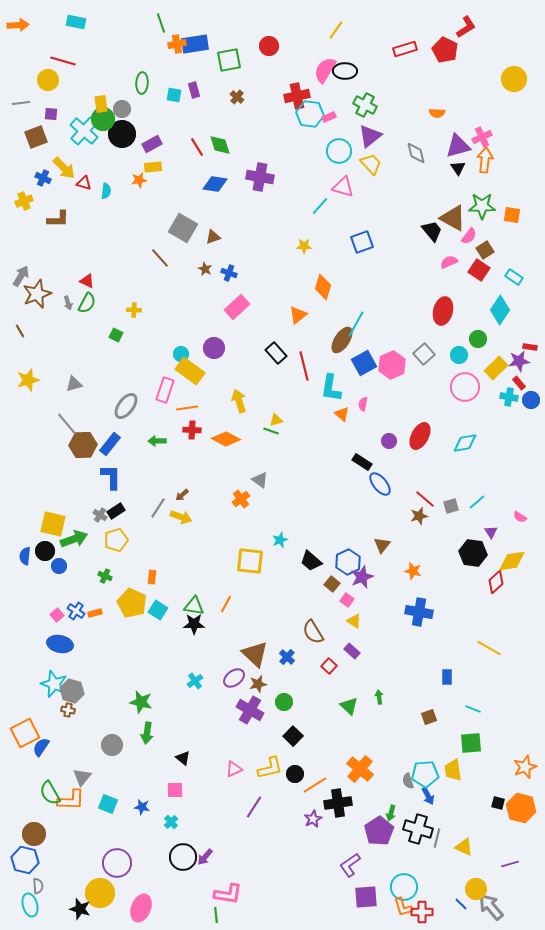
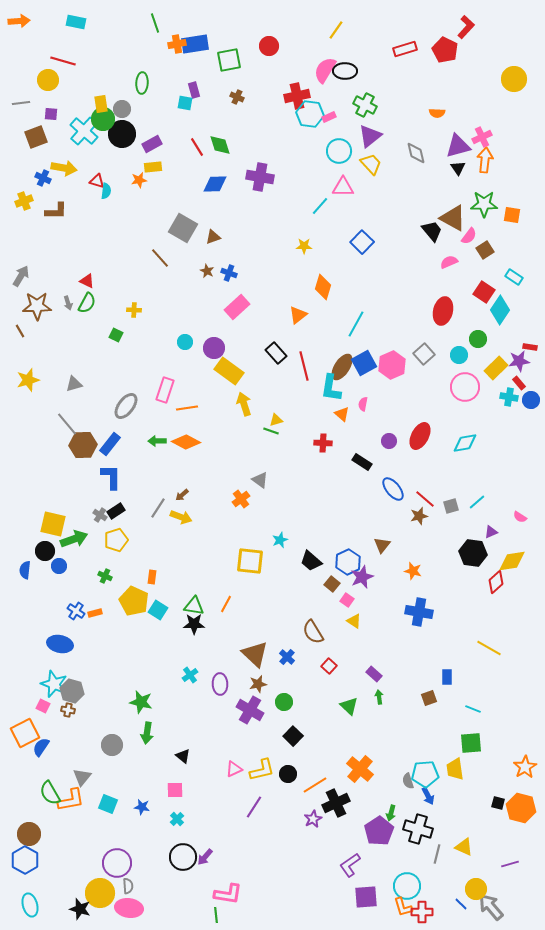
green line at (161, 23): moved 6 px left
orange arrow at (18, 25): moved 1 px right, 4 px up
red L-shape at (466, 27): rotated 15 degrees counterclockwise
cyan square at (174, 95): moved 11 px right, 8 px down
brown cross at (237, 97): rotated 16 degrees counterclockwise
yellow arrow at (64, 168): rotated 35 degrees counterclockwise
red triangle at (84, 183): moved 13 px right, 2 px up
blue diamond at (215, 184): rotated 10 degrees counterclockwise
pink triangle at (343, 187): rotated 15 degrees counterclockwise
green star at (482, 206): moved 2 px right, 2 px up
brown L-shape at (58, 219): moved 2 px left, 8 px up
blue square at (362, 242): rotated 25 degrees counterclockwise
brown star at (205, 269): moved 2 px right, 2 px down
red square at (479, 270): moved 5 px right, 22 px down
brown star at (37, 294): moved 12 px down; rotated 20 degrees clockwise
brown ellipse at (342, 340): moved 27 px down
cyan circle at (181, 354): moved 4 px right, 12 px up
yellow rectangle at (190, 371): moved 39 px right
yellow arrow at (239, 401): moved 5 px right, 3 px down
red cross at (192, 430): moved 131 px right, 13 px down
orange diamond at (226, 439): moved 40 px left, 3 px down
blue ellipse at (380, 484): moved 13 px right, 5 px down
purple triangle at (491, 532): rotated 40 degrees clockwise
blue semicircle at (25, 556): moved 14 px down
yellow pentagon at (132, 603): moved 2 px right, 2 px up
pink square at (57, 615): moved 14 px left, 91 px down; rotated 24 degrees counterclockwise
purple rectangle at (352, 651): moved 22 px right, 23 px down
purple ellipse at (234, 678): moved 14 px left, 6 px down; rotated 55 degrees counterclockwise
cyan cross at (195, 681): moved 5 px left, 6 px up
brown square at (429, 717): moved 19 px up
black triangle at (183, 758): moved 2 px up
orange star at (525, 767): rotated 10 degrees counterclockwise
yellow L-shape at (270, 768): moved 8 px left, 2 px down
yellow trapezoid at (453, 770): moved 2 px right, 1 px up
black circle at (295, 774): moved 7 px left
orange L-shape at (71, 800): rotated 12 degrees counterclockwise
black cross at (338, 803): moved 2 px left; rotated 16 degrees counterclockwise
cyan cross at (171, 822): moved 6 px right, 3 px up
brown circle at (34, 834): moved 5 px left
gray line at (437, 838): moved 16 px down
blue hexagon at (25, 860): rotated 16 degrees clockwise
gray semicircle at (38, 886): moved 90 px right
cyan circle at (404, 887): moved 3 px right, 1 px up
pink ellipse at (141, 908): moved 12 px left; rotated 76 degrees clockwise
